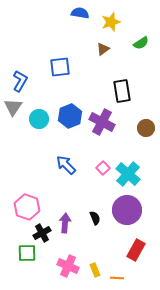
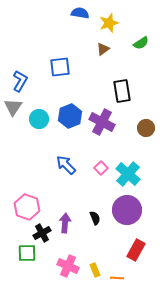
yellow star: moved 2 px left, 1 px down
pink square: moved 2 px left
